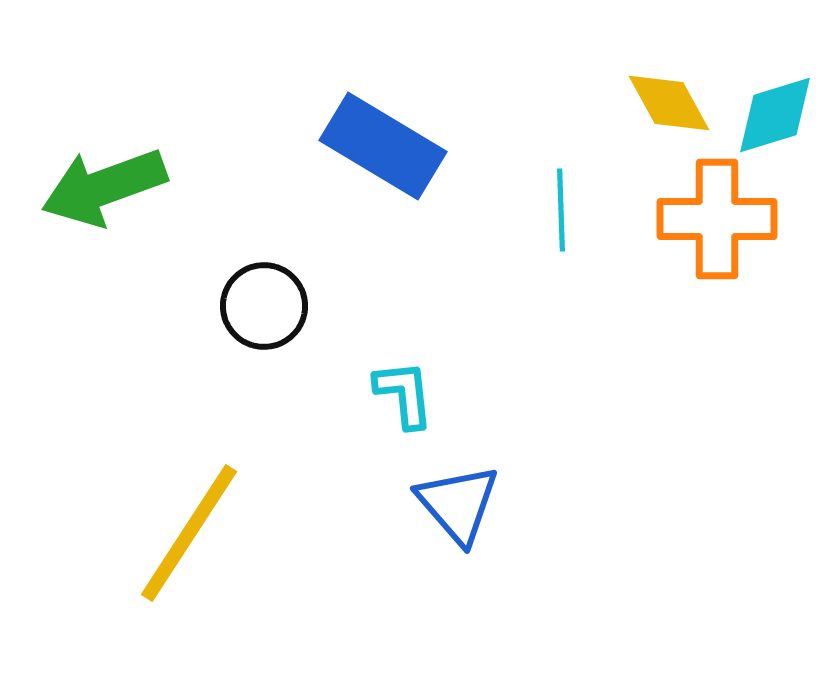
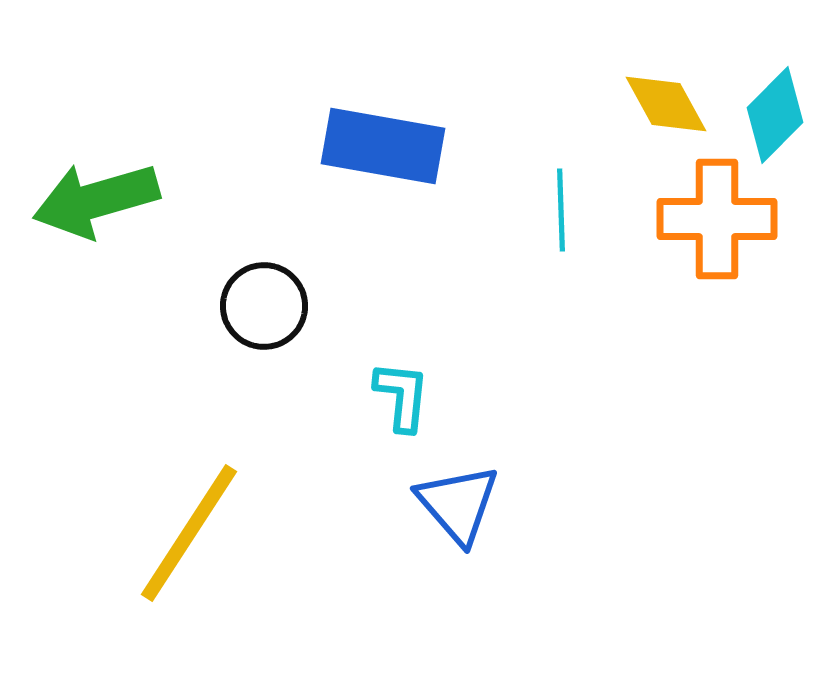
yellow diamond: moved 3 px left, 1 px down
cyan diamond: rotated 28 degrees counterclockwise
blue rectangle: rotated 21 degrees counterclockwise
green arrow: moved 8 px left, 13 px down; rotated 4 degrees clockwise
cyan L-shape: moved 2 px left, 2 px down; rotated 12 degrees clockwise
